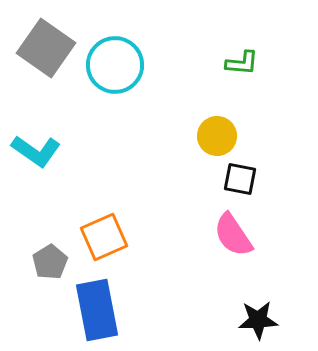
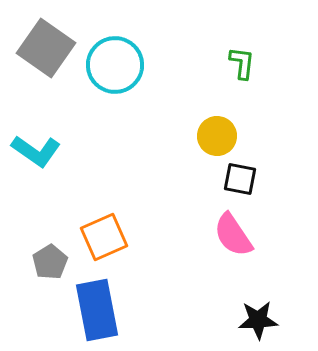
green L-shape: rotated 88 degrees counterclockwise
